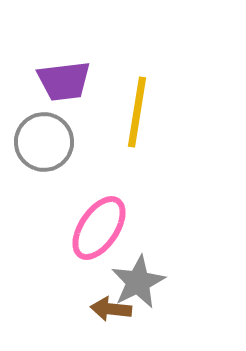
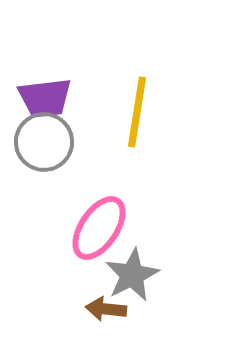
purple trapezoid: moved 19 px left, 17 px down
gray star: moved 6 px left, 7 px up
brown arrow: moved 5 px left
